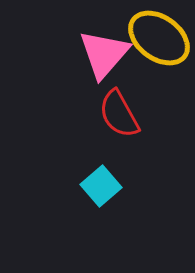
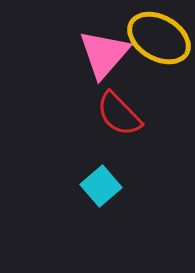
yellow ellipse: rotated 6 degrees counterclockwise
red semicircle: rotated 15 degrees counterclockwise
